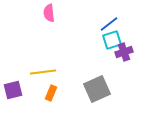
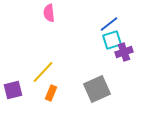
yellow line: rotated 40 degrees counterclockwise
